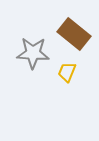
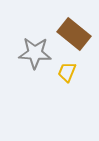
gray star: moved 2 px right
